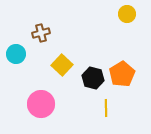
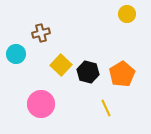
yellow square: moved 1 px left
black hexagon: moved 5 px left, 6 px up
yellow line: rotated 24 degrees counterclockwise
